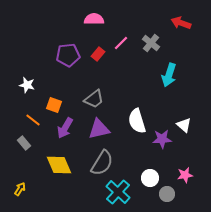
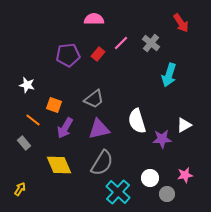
red arrow: rotated 144 degrees counterclockwise
white triangle: rotated 49 degrees clockwise
